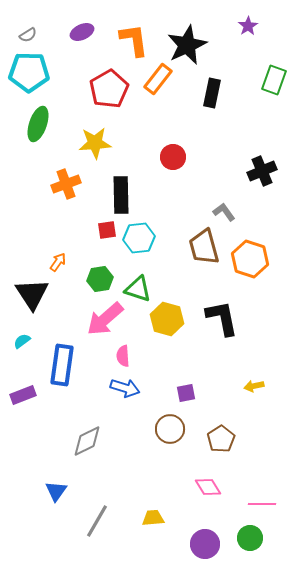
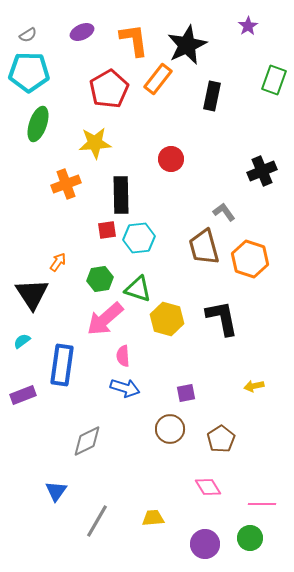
black rectangle at (212, 93): moved 3 px down
red circle at (173, 157): moved 2 px left, 2 px down
